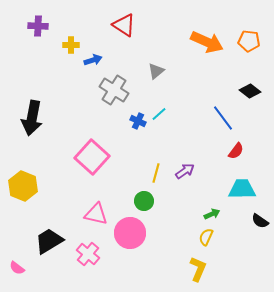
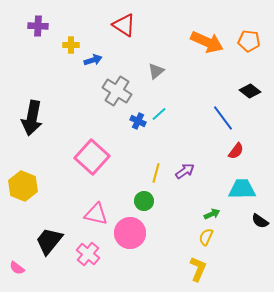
gray cross: moved 3 px right, 1 px down
black trapezoid: rotated 20 degrees counterclockwise
